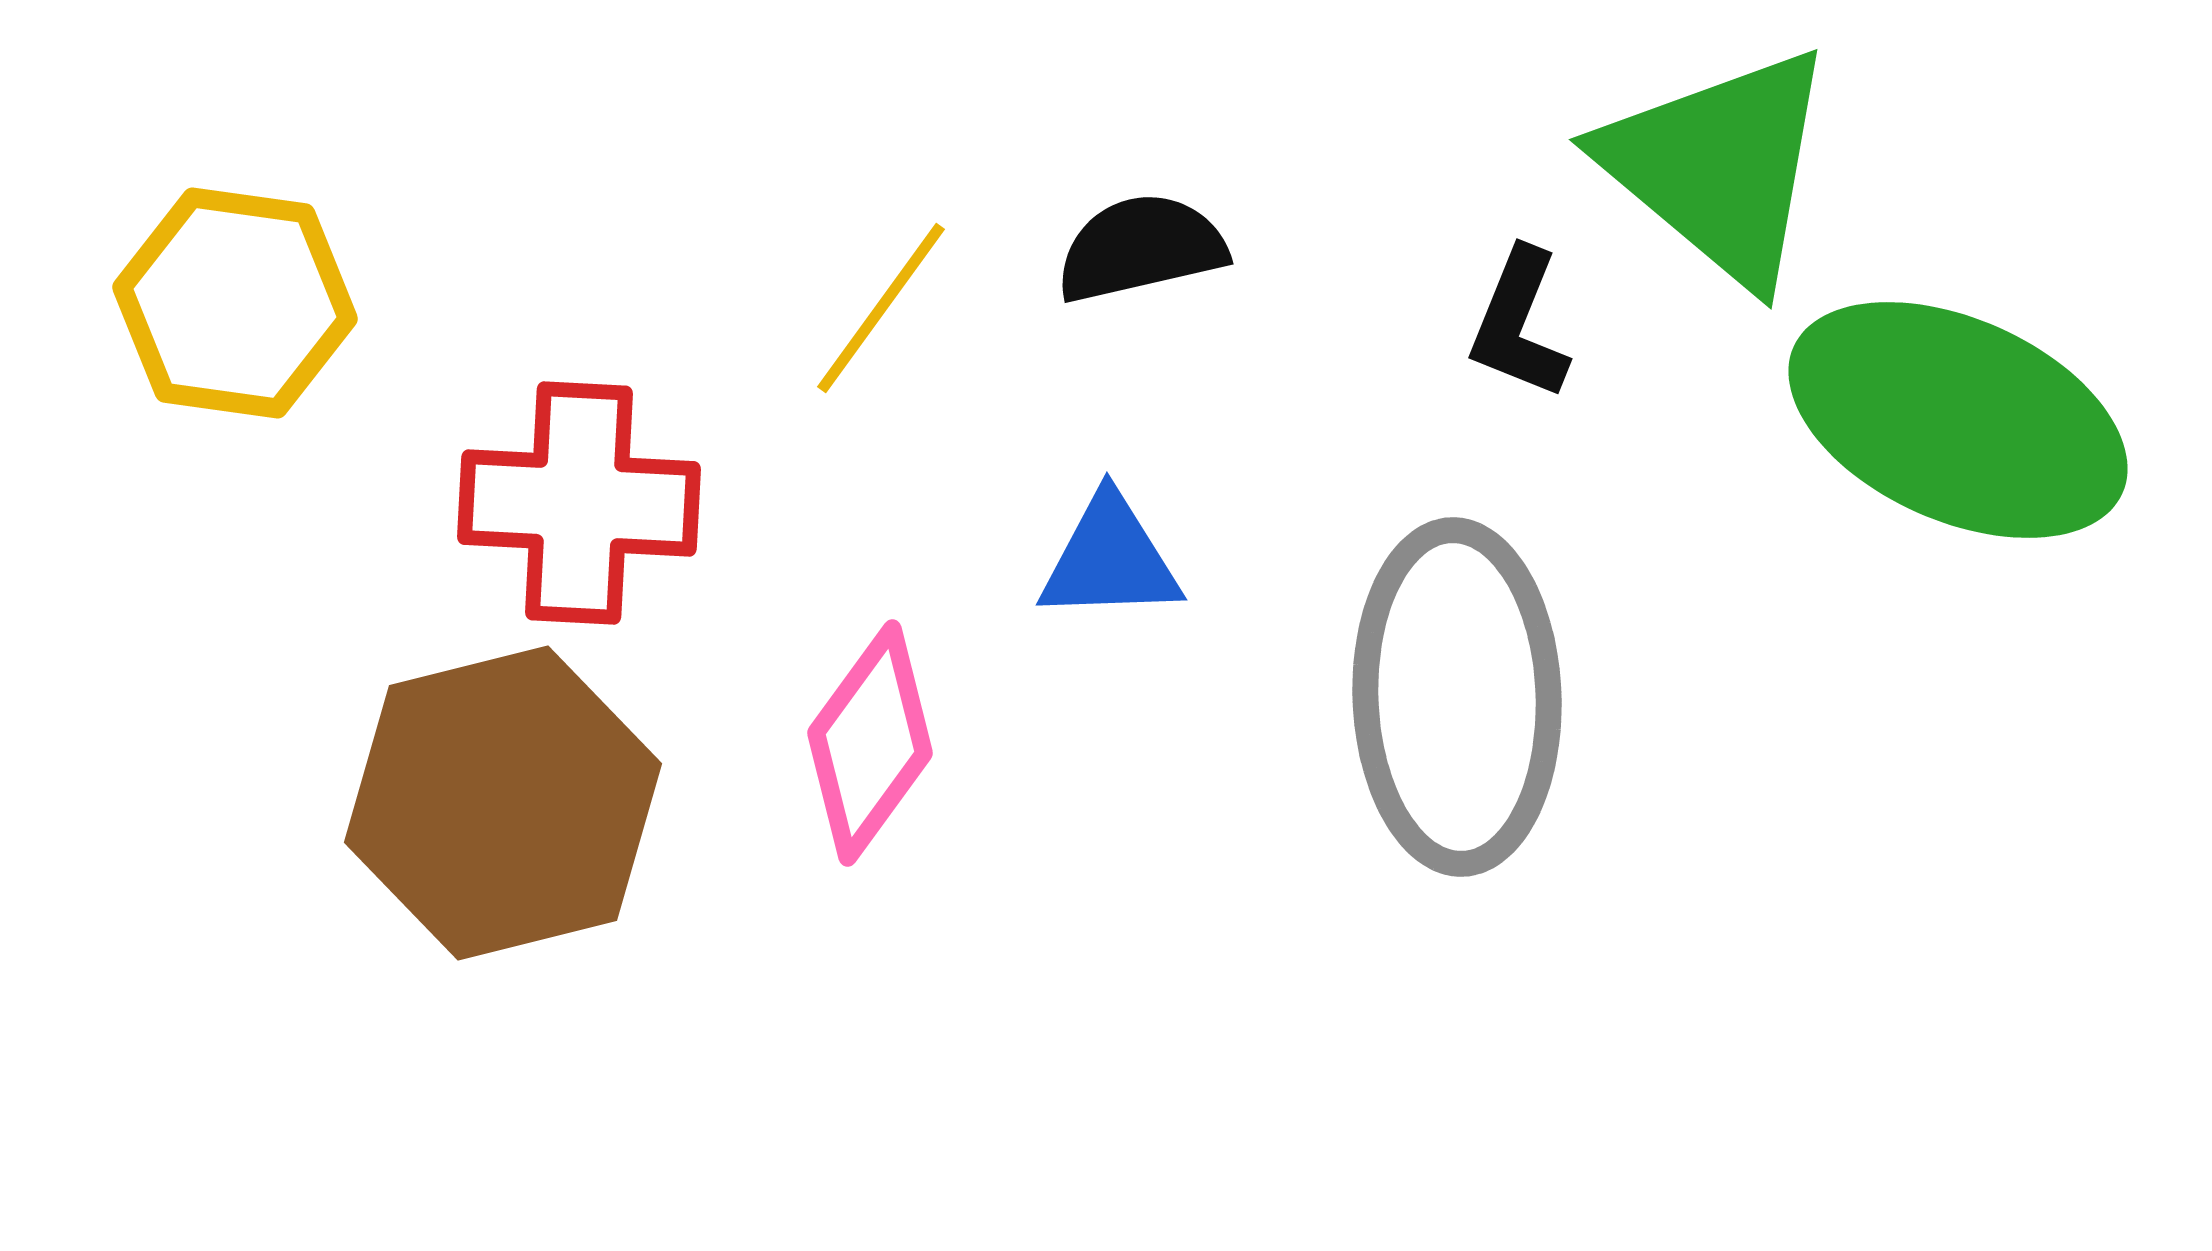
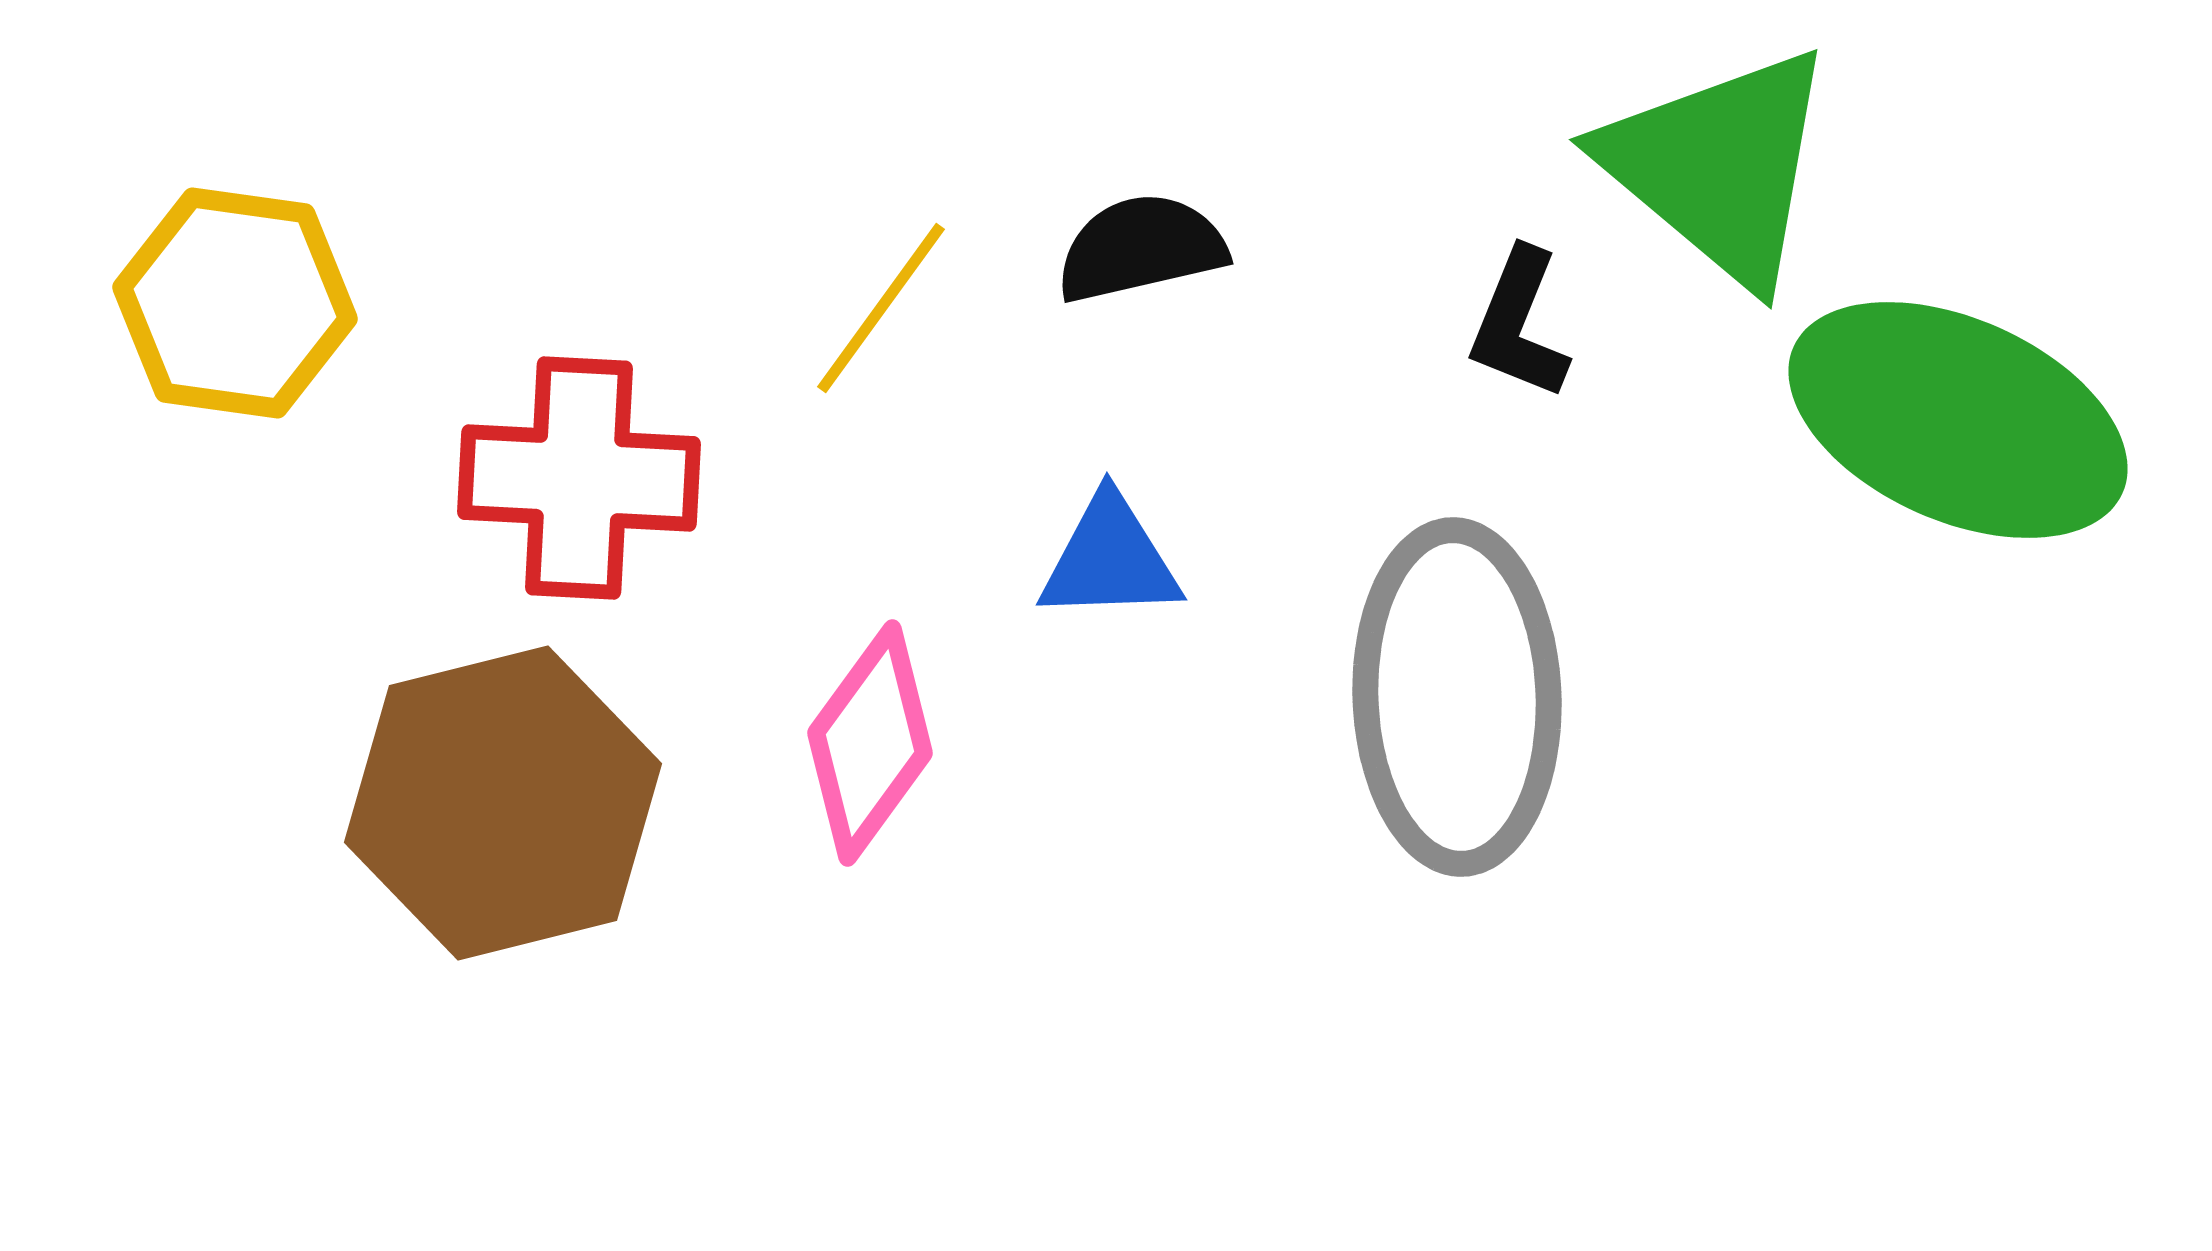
red cross: moved 25 px up
